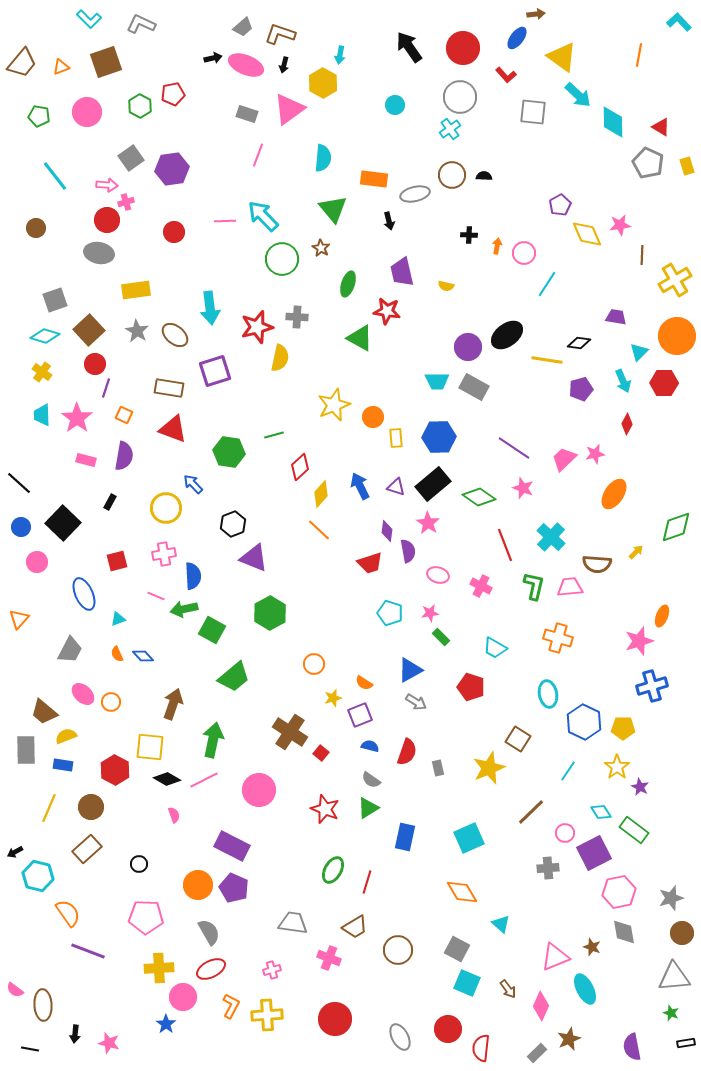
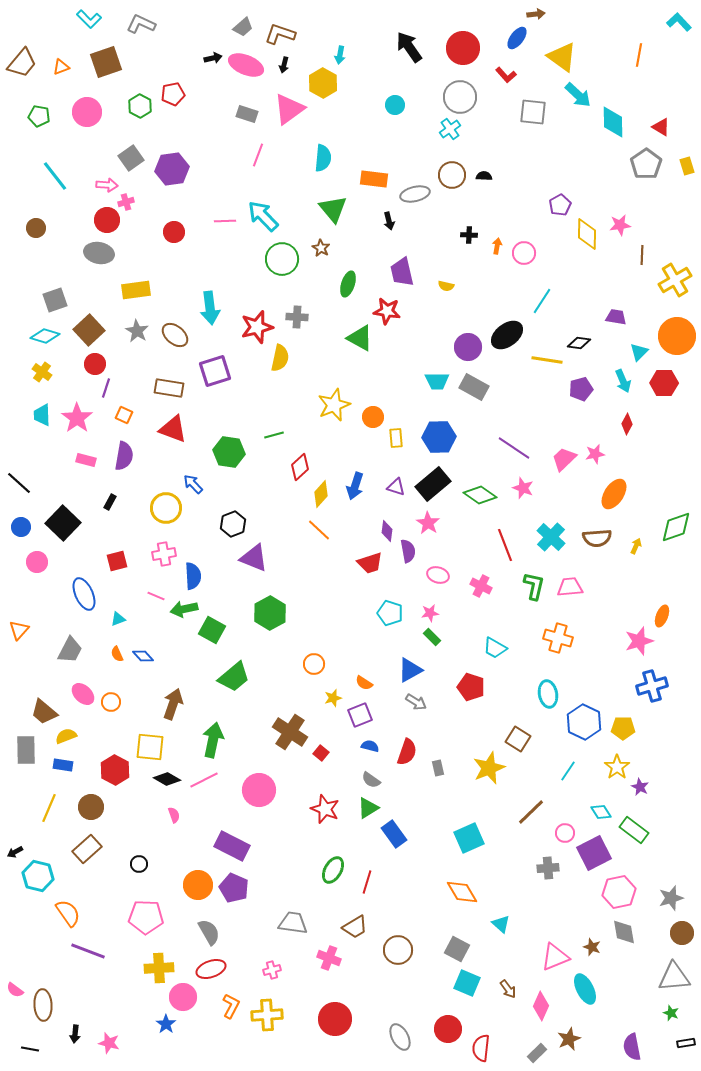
gray pentagon at (648, 163): moved 2 px left, 1 px down; rotated 12 degrees clockwise
yellow diamond at (587, 234): rotated 24 degrees clockwise
cyan line at (547, 284): moved 5 px left, 17 px down
blue arrow at (360, 486): moved 5 px left; rotated 136 degrees counterclockwise
green diamond at (479, 497): moved 1 px right, 2 px up
yellow arrow at (636, 552): moved 6 px up; rotated 21 degrees counterclockwise
brown semicircle at (597, 564): moved 26 px up; rotated 8 degrees counterclockwise
orange triangle at (19, 619): moved 11 px down
green rectangle at (441, 637): moved 9 px left
blue rectangle at (405, 837): moved 11 px left, 3 px up; rotated 48 degrees counterclockwise
red ellipse at (211, 969): rotated 8 degrees clockwise
